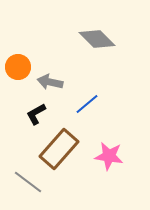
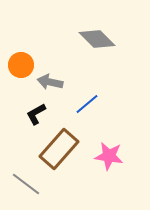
orange circle: moved 3 px right, 2 px up
gray line: moved 2 px left, 2 px down
